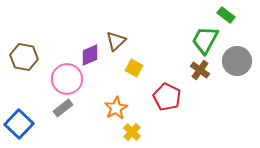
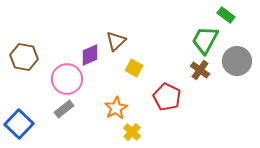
gray rectangle: moved 1 px right, 1 px down
